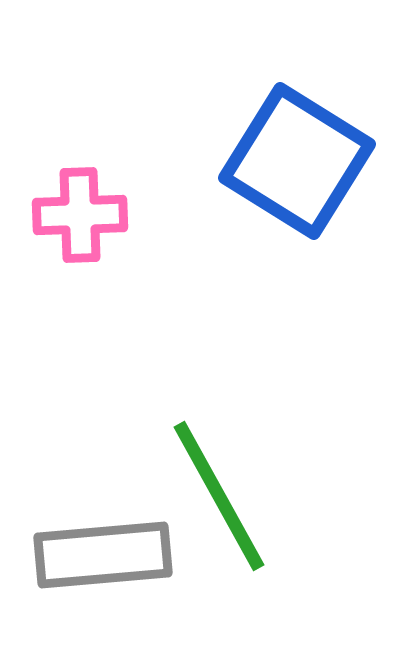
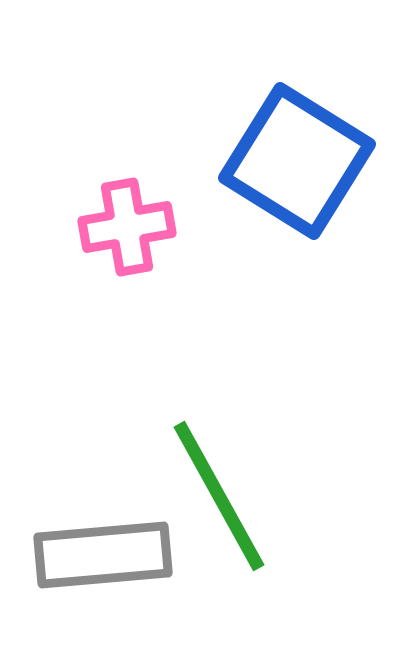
pink cross: moved 47 px right, 12 px down; rotated 8 degrees counterclockwise
